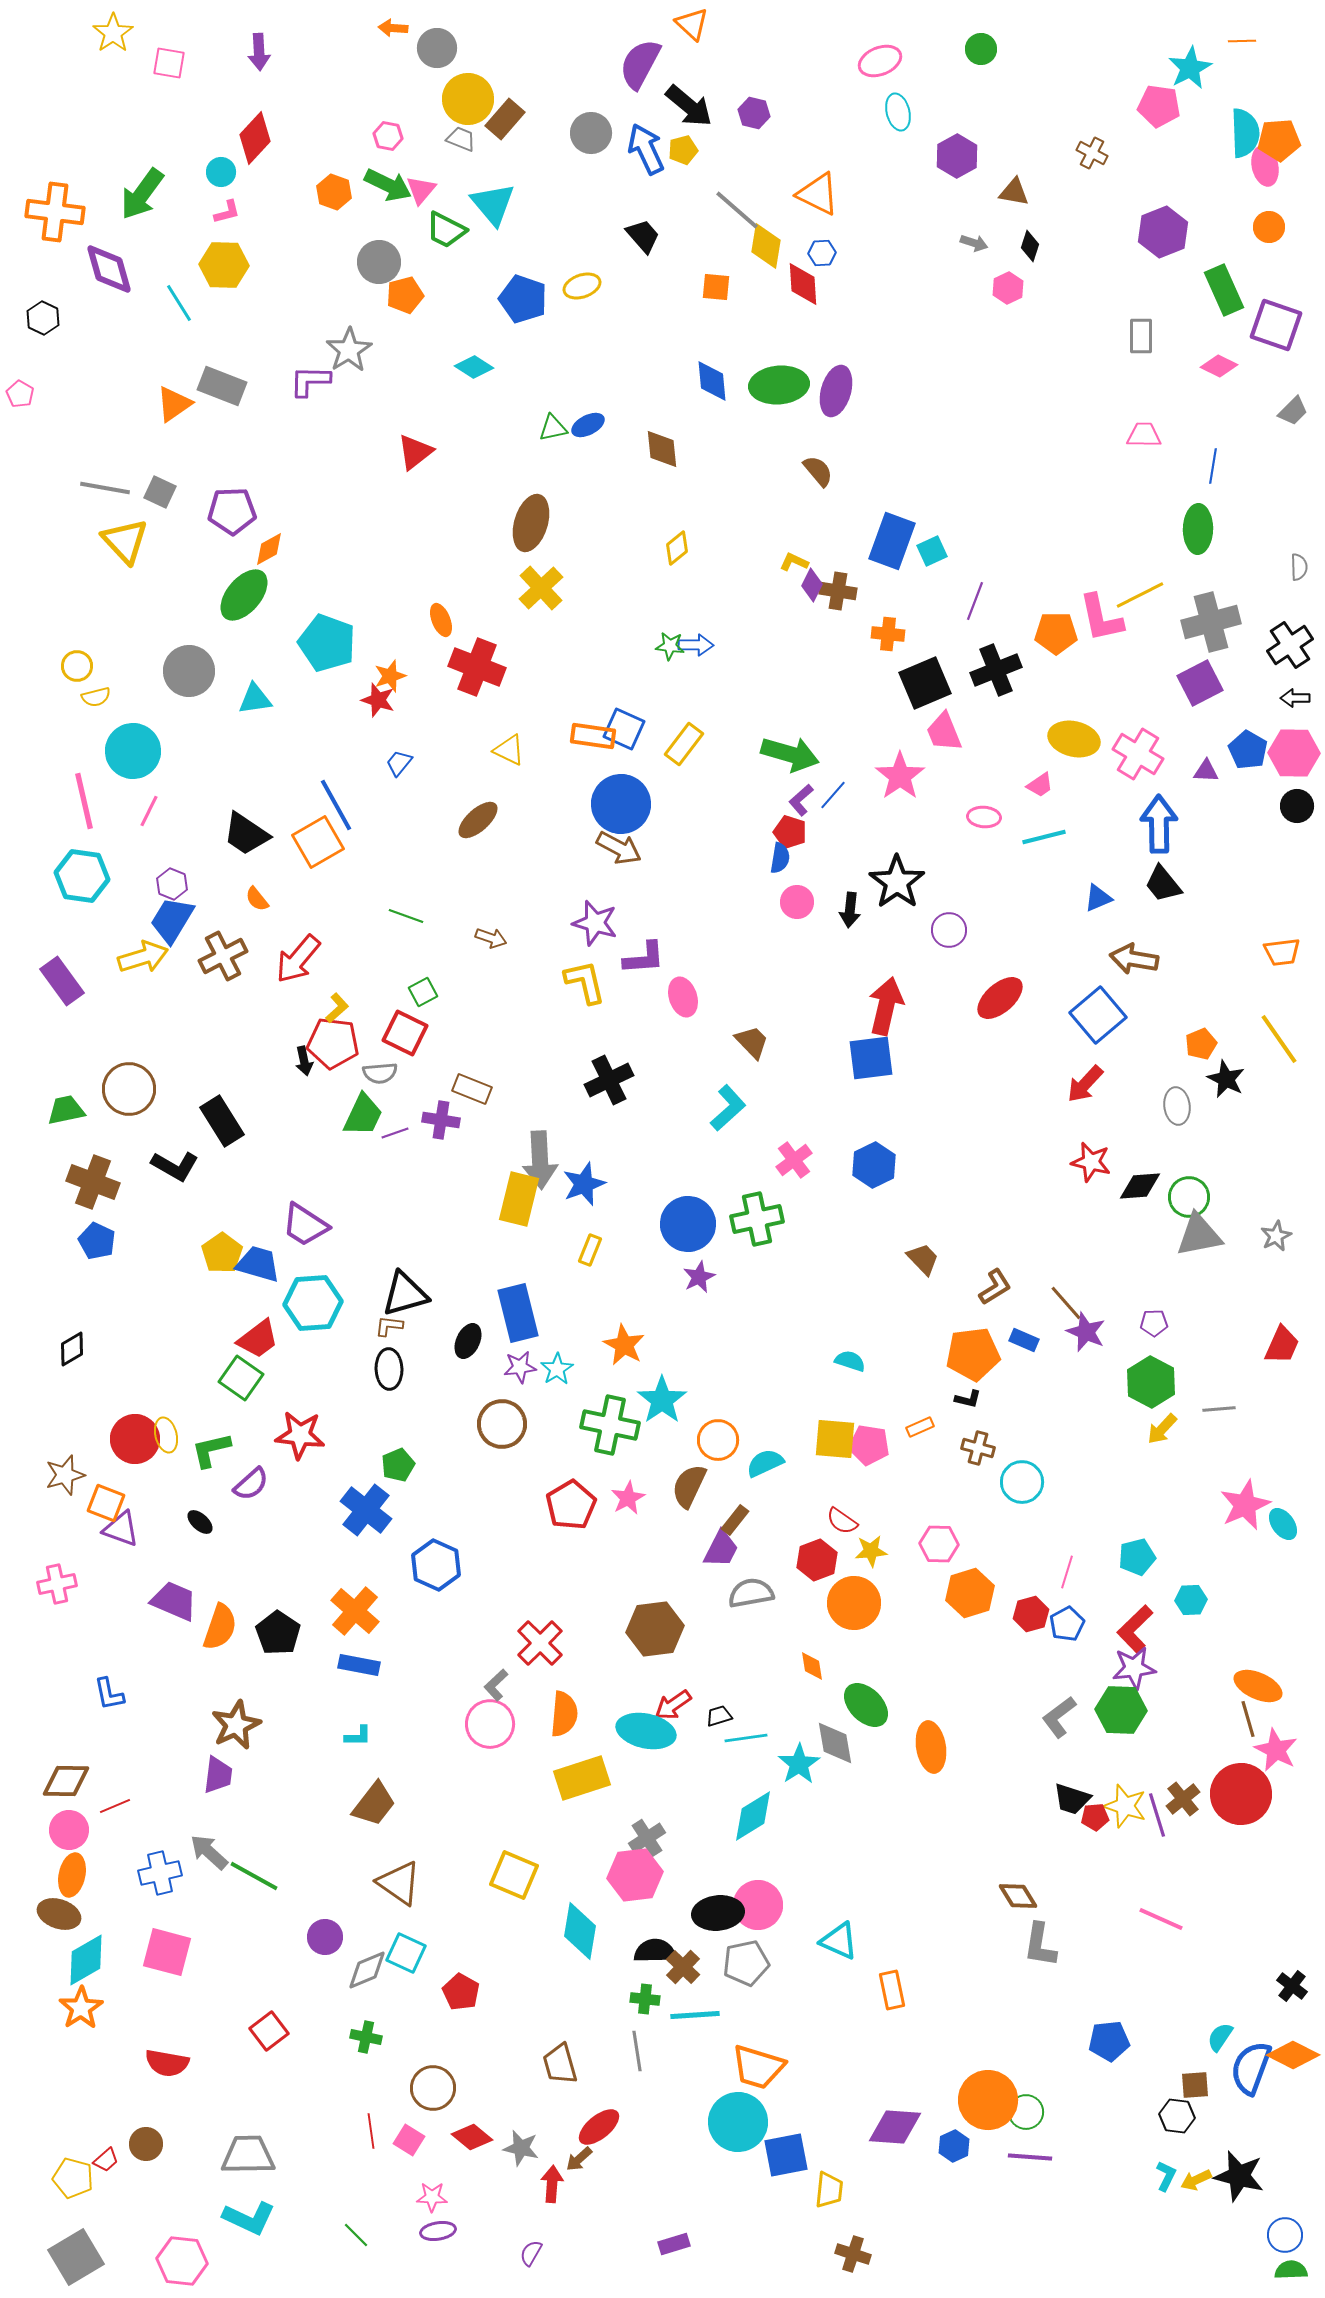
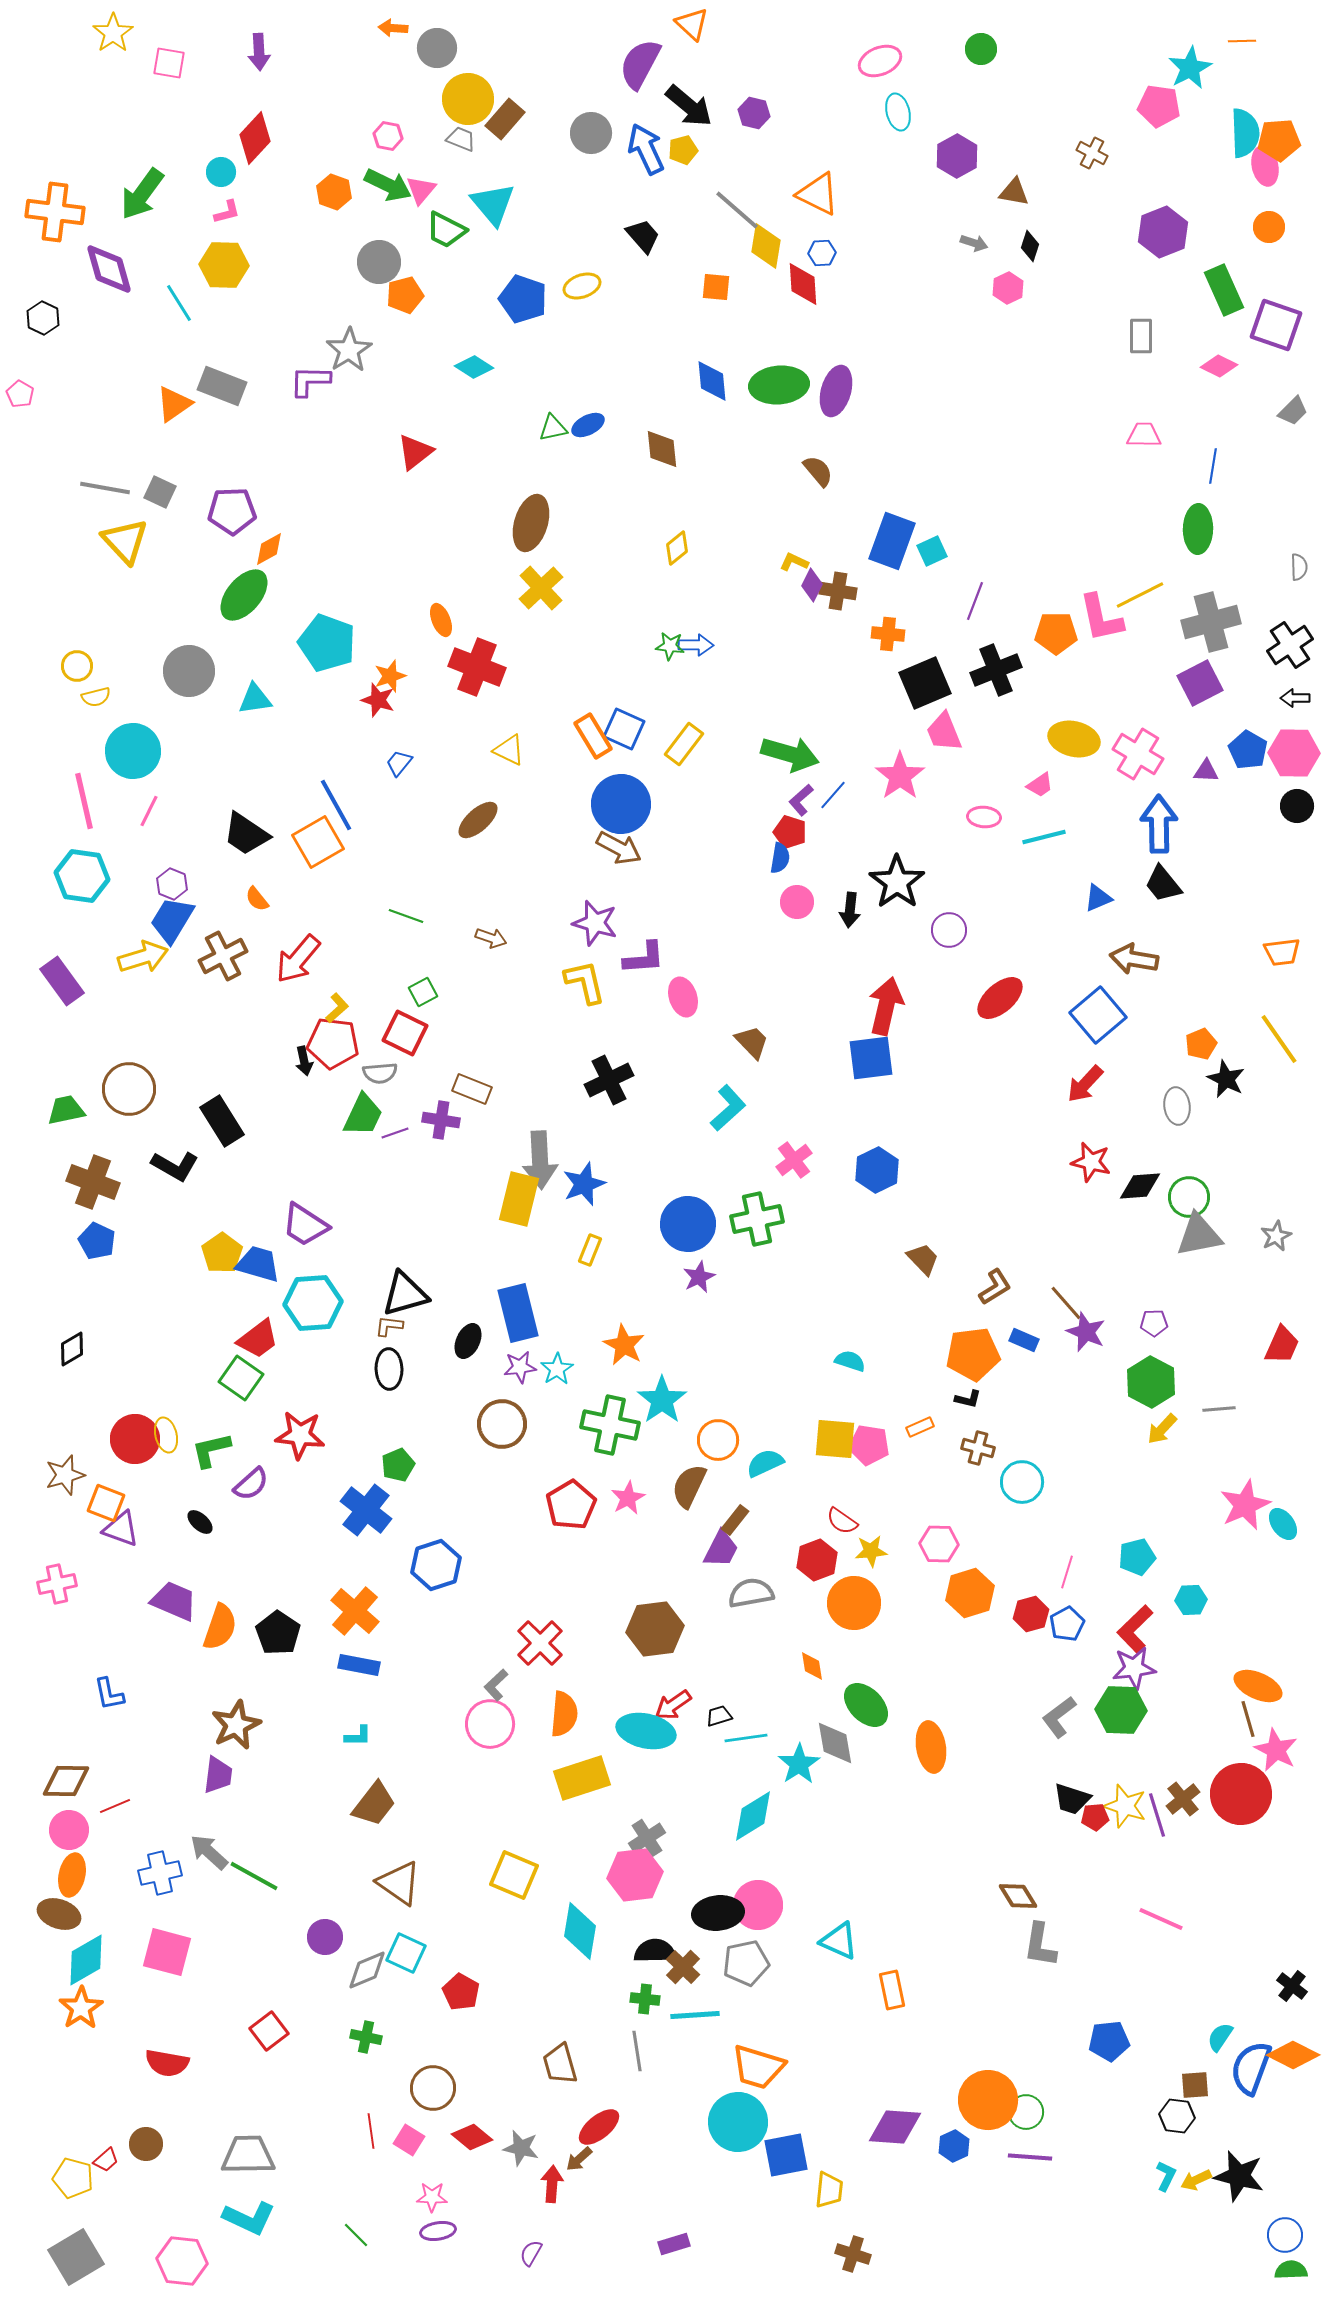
orange rectangle at (593, 736): rotated 51 degrees clockwise
blue hexagon at (874, 1165): moved 3 px right, 5 px down
blue hexagon at (436, 1565): rotated 18 degrees clockwise
